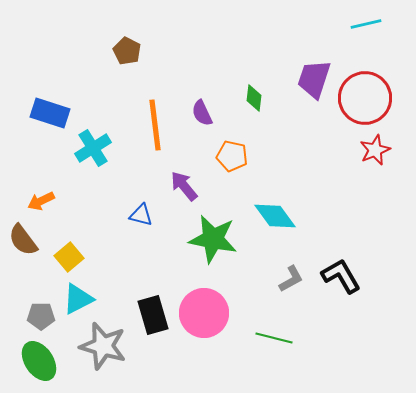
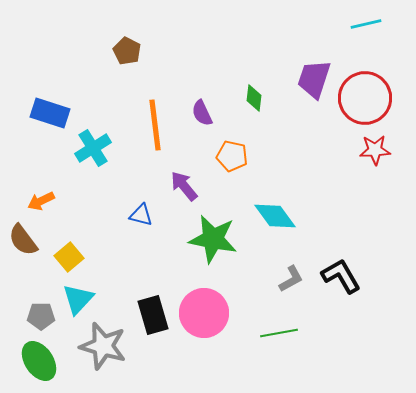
red star: rotated 20 degrees clockwise
cyan triangle: rotated 20 degrees counterclockwise
green line: moved 5 px right, 5 px up; rotated 24 degrees counterclockwise
